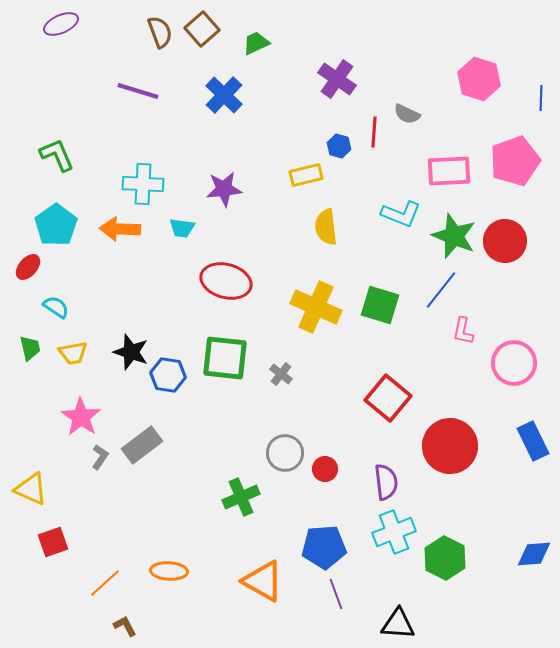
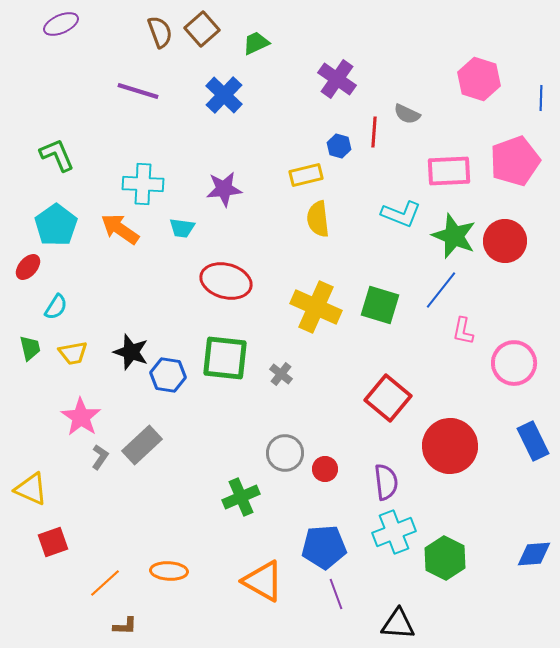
yellow semicircle at (326, 227): moved 8 px left, 8 px up
orange arrow at (120, 229): rotated 33 degrees clockwise
cyan semicircle at (56, 307): rotated 88 degrees clockwise
gray rectangle at (142, 445): rotated 6 degrees counterclockwise
brown L-shape at (125, 626): rotated 120 degrees clockwise
